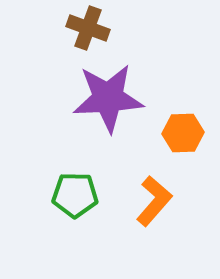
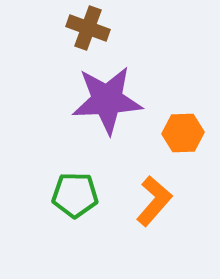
purple star: moved 1 px left, 2 px down
